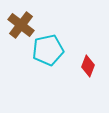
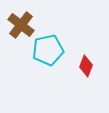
red diamond: moved 2 px left
